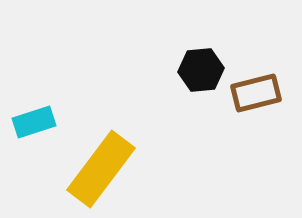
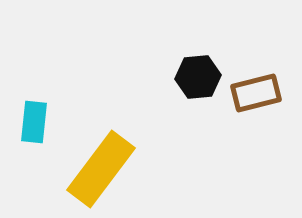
black hexagon: moved 3 px left, 7 px down
cyan rectangle: rotated 66 degrees counterclockwise
